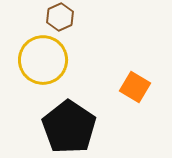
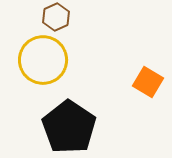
brown hexagon: moved 4 px left
orange square: moved 13 px right, 5 px up
